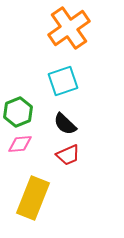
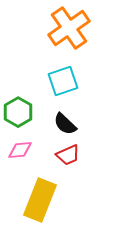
green hexagon: rotated 8 degrees counterclockwise
pink diamond: moved 6 px down
yellow rectangle: moved 7 px right, 2 px down
